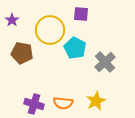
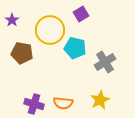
purple square: rotated 35 degrees counterclockwise
cyan pentagon: rotated 15 degrees counterclockwise
gray cross: rotated 10 degrees clockwise
yellow star: moved 4 px right, 1 px up
